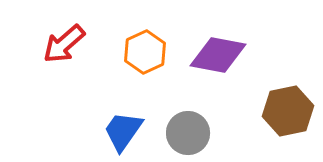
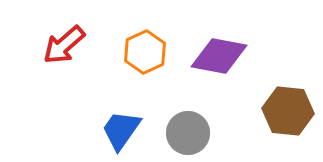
red arrow: moved 1 px down
purple diamond: moved 1 px right, 1 px down
brown hexagon: rotated 18 degrees clockwise
blue trapezoid: moved 2 px left, 1 px up
